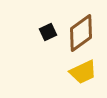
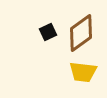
yellow trapezoid: rotated 32 degrees clockwise
